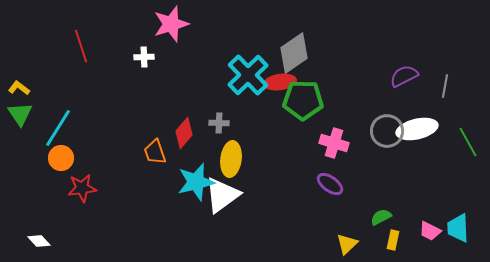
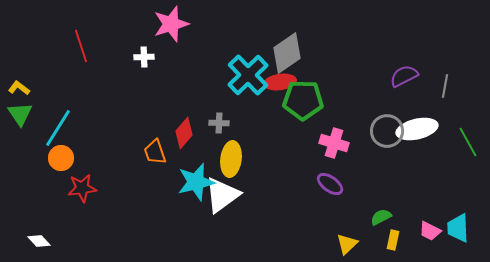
gray diamond: moved 7 px left
